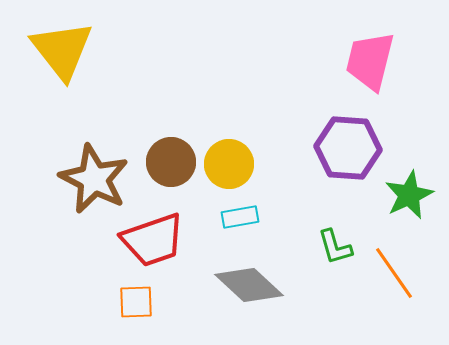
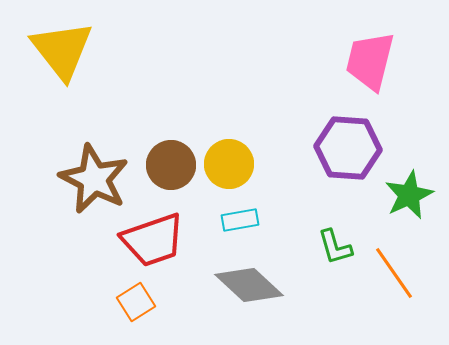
brown circle: moved 3 px down
cyan rectangle: moved 3 px down
orange square: rotated 30 degrees counterclockwise
